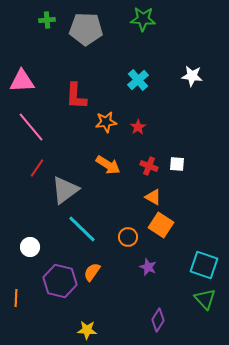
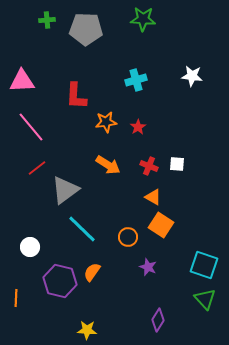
cyan cross: moved 2 px left; rotated 25 degrees clockwise
red line: rotated 18 degrees clockwise
